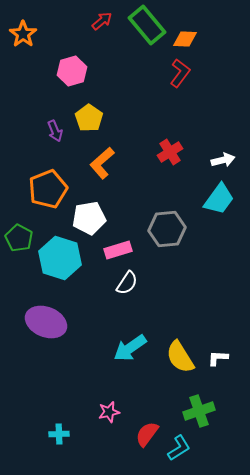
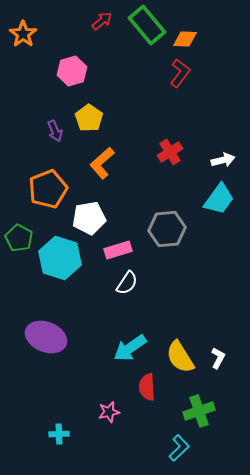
purple ellipse: moved 15 px down
white L-shape: rotated 115 degrees clockwise
red semicircle: moved 47 px up; rotated 40 degrees counterclockwise
cyan L-shape: rotated 12 degrees counterclockwise
